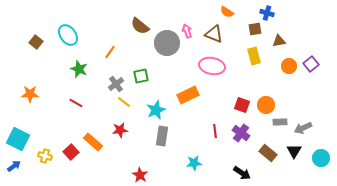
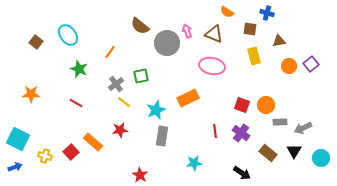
brown square at (255, 29): moved 5 px left; rotated 16 degrees clockwise
orange star at (30, 94): moved 1 px right
orange rectangle at (188, 95): moved 3 px down
blue arrow at (14, 166): moved 1 px right, 1 px down; rotated 16 degrees clockwise
